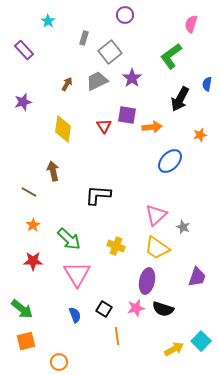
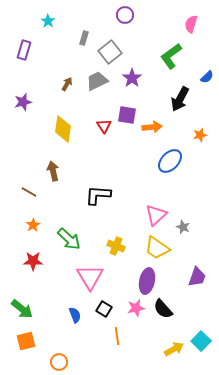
purple rectangle at (24, 50): rotated 60 degrees clockwise
blue semicircle at (207, 84): moved 7 px up; rotated 144 degrees counterclockwise
pink triangle at (77, 274): moved 13 px right, 3 px down
black semicircle at (163, 309): rotated 30 degrees clockwise
